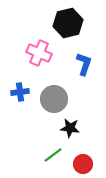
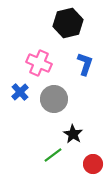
pink cross: moved 10 px down
blue L-shape: moved 1 px right
blue cross: rotated 36 degrees counterclockwise
black star: moved 3 px right, 6 px down; rotated 24 degrees clockwise
red circle: moved 10 px right
